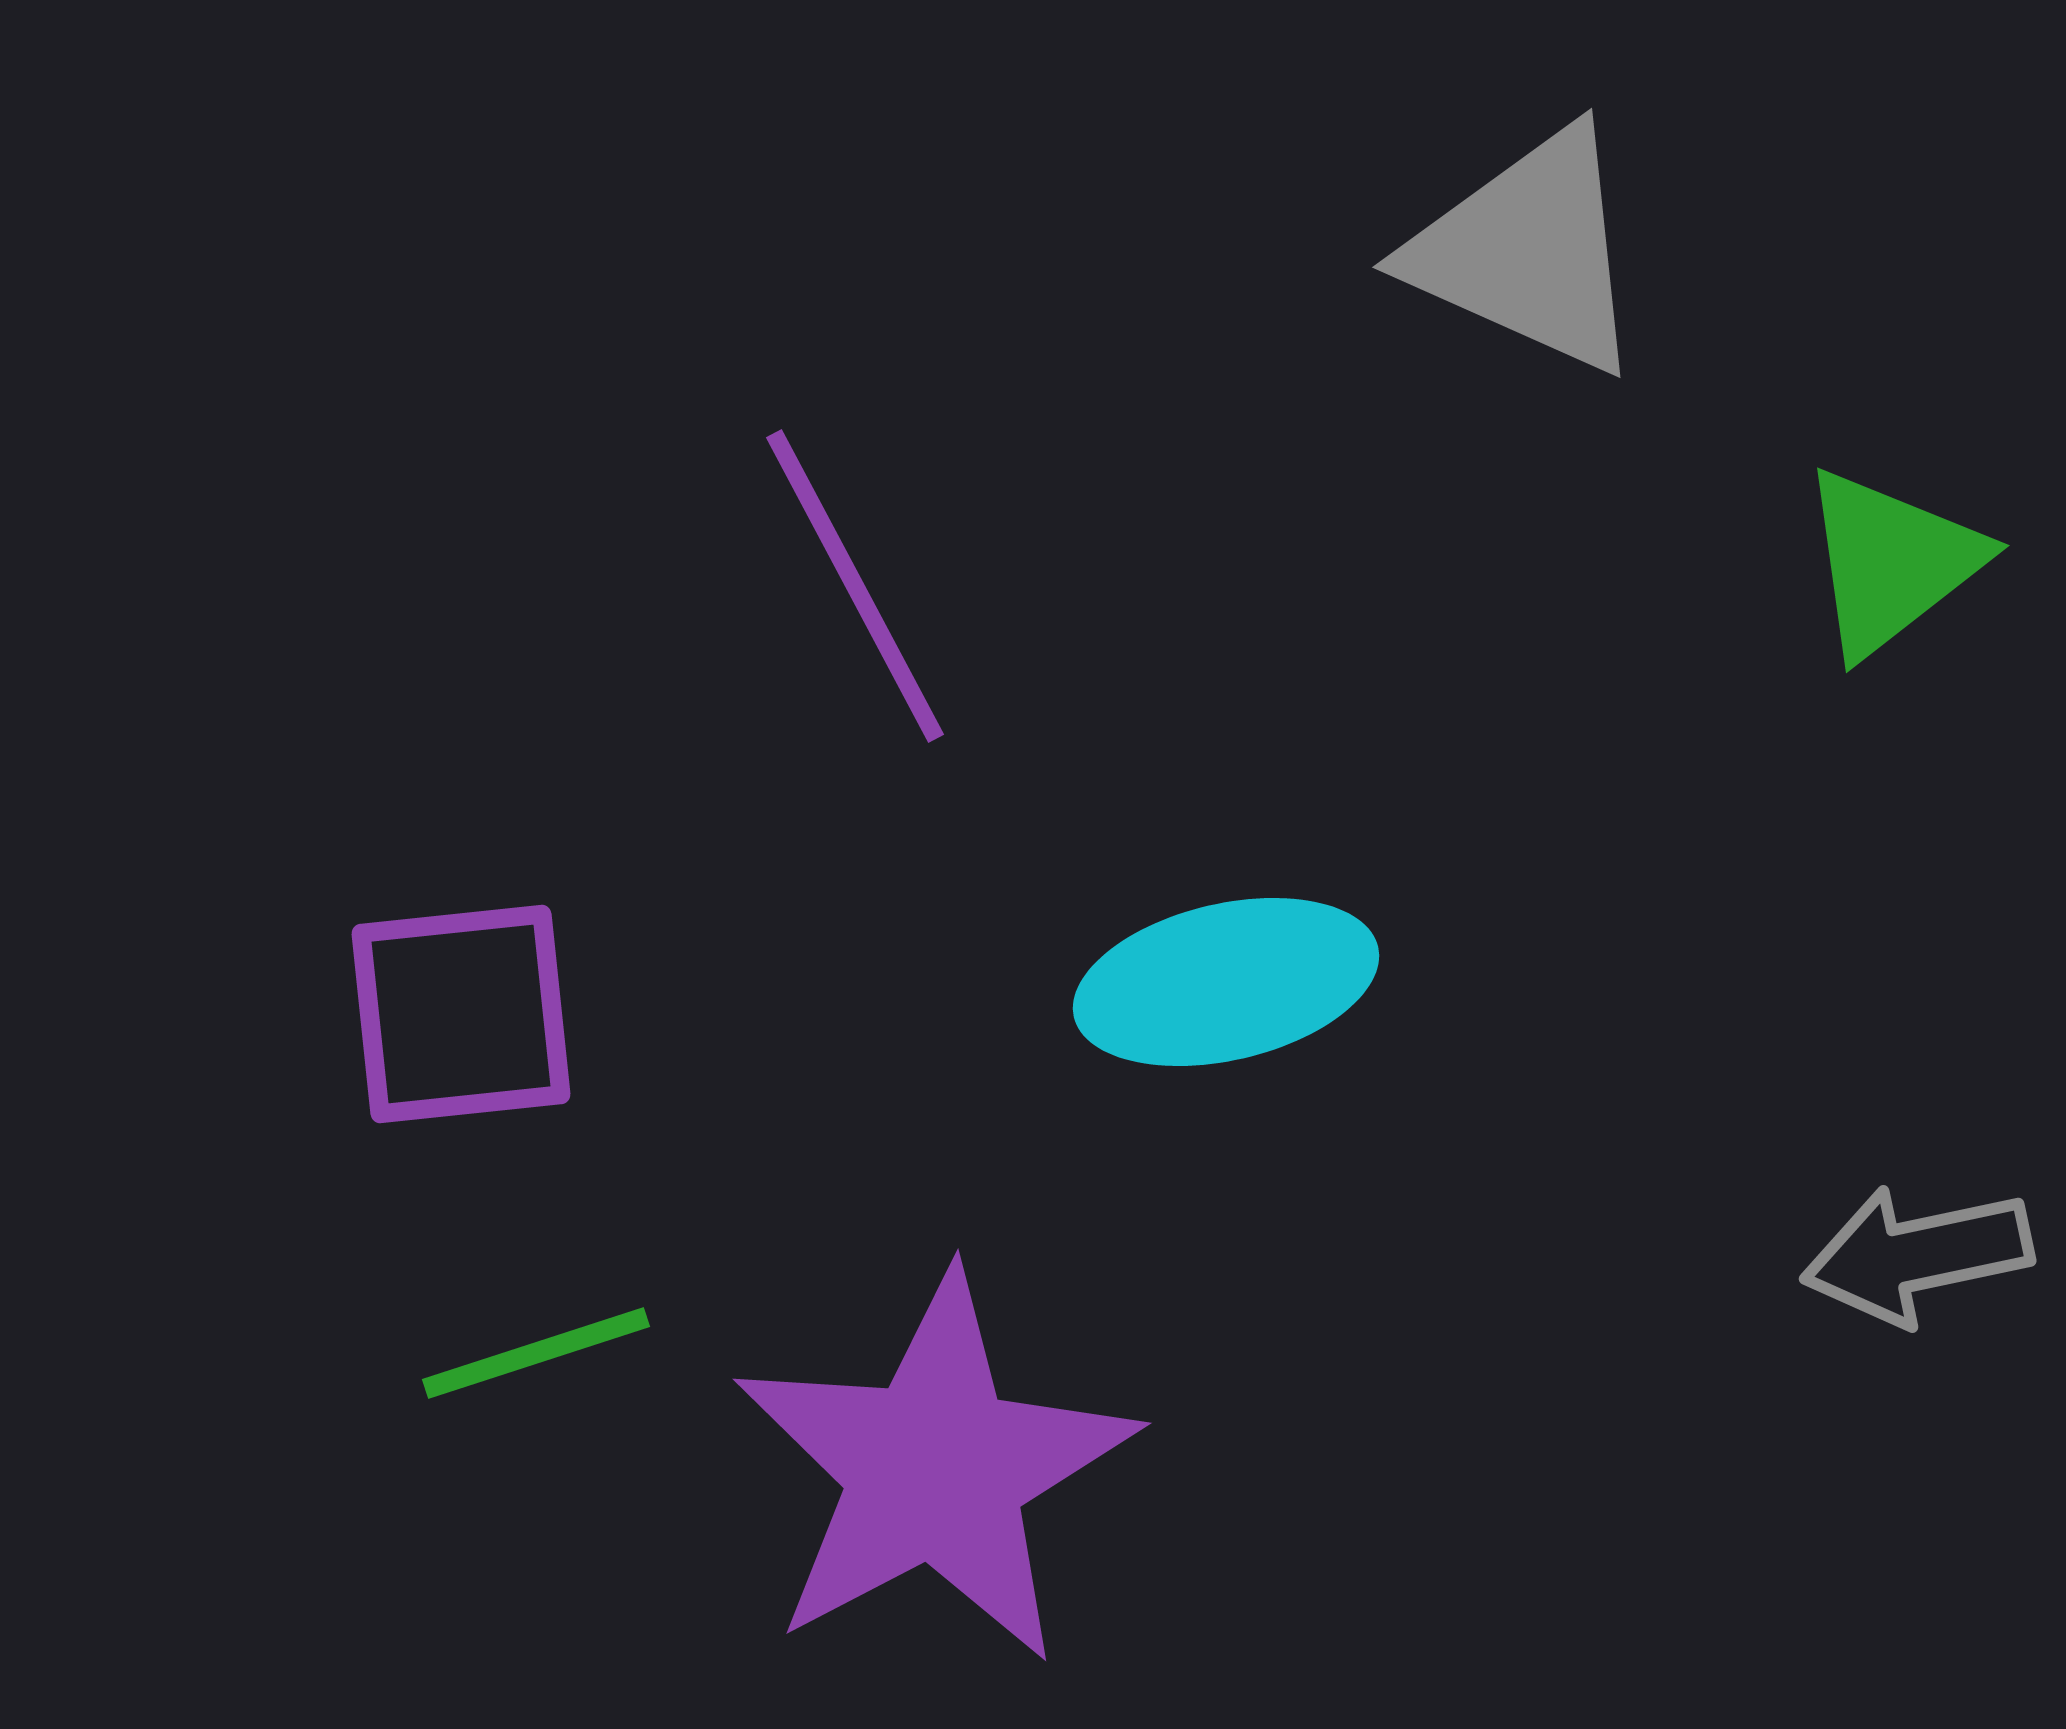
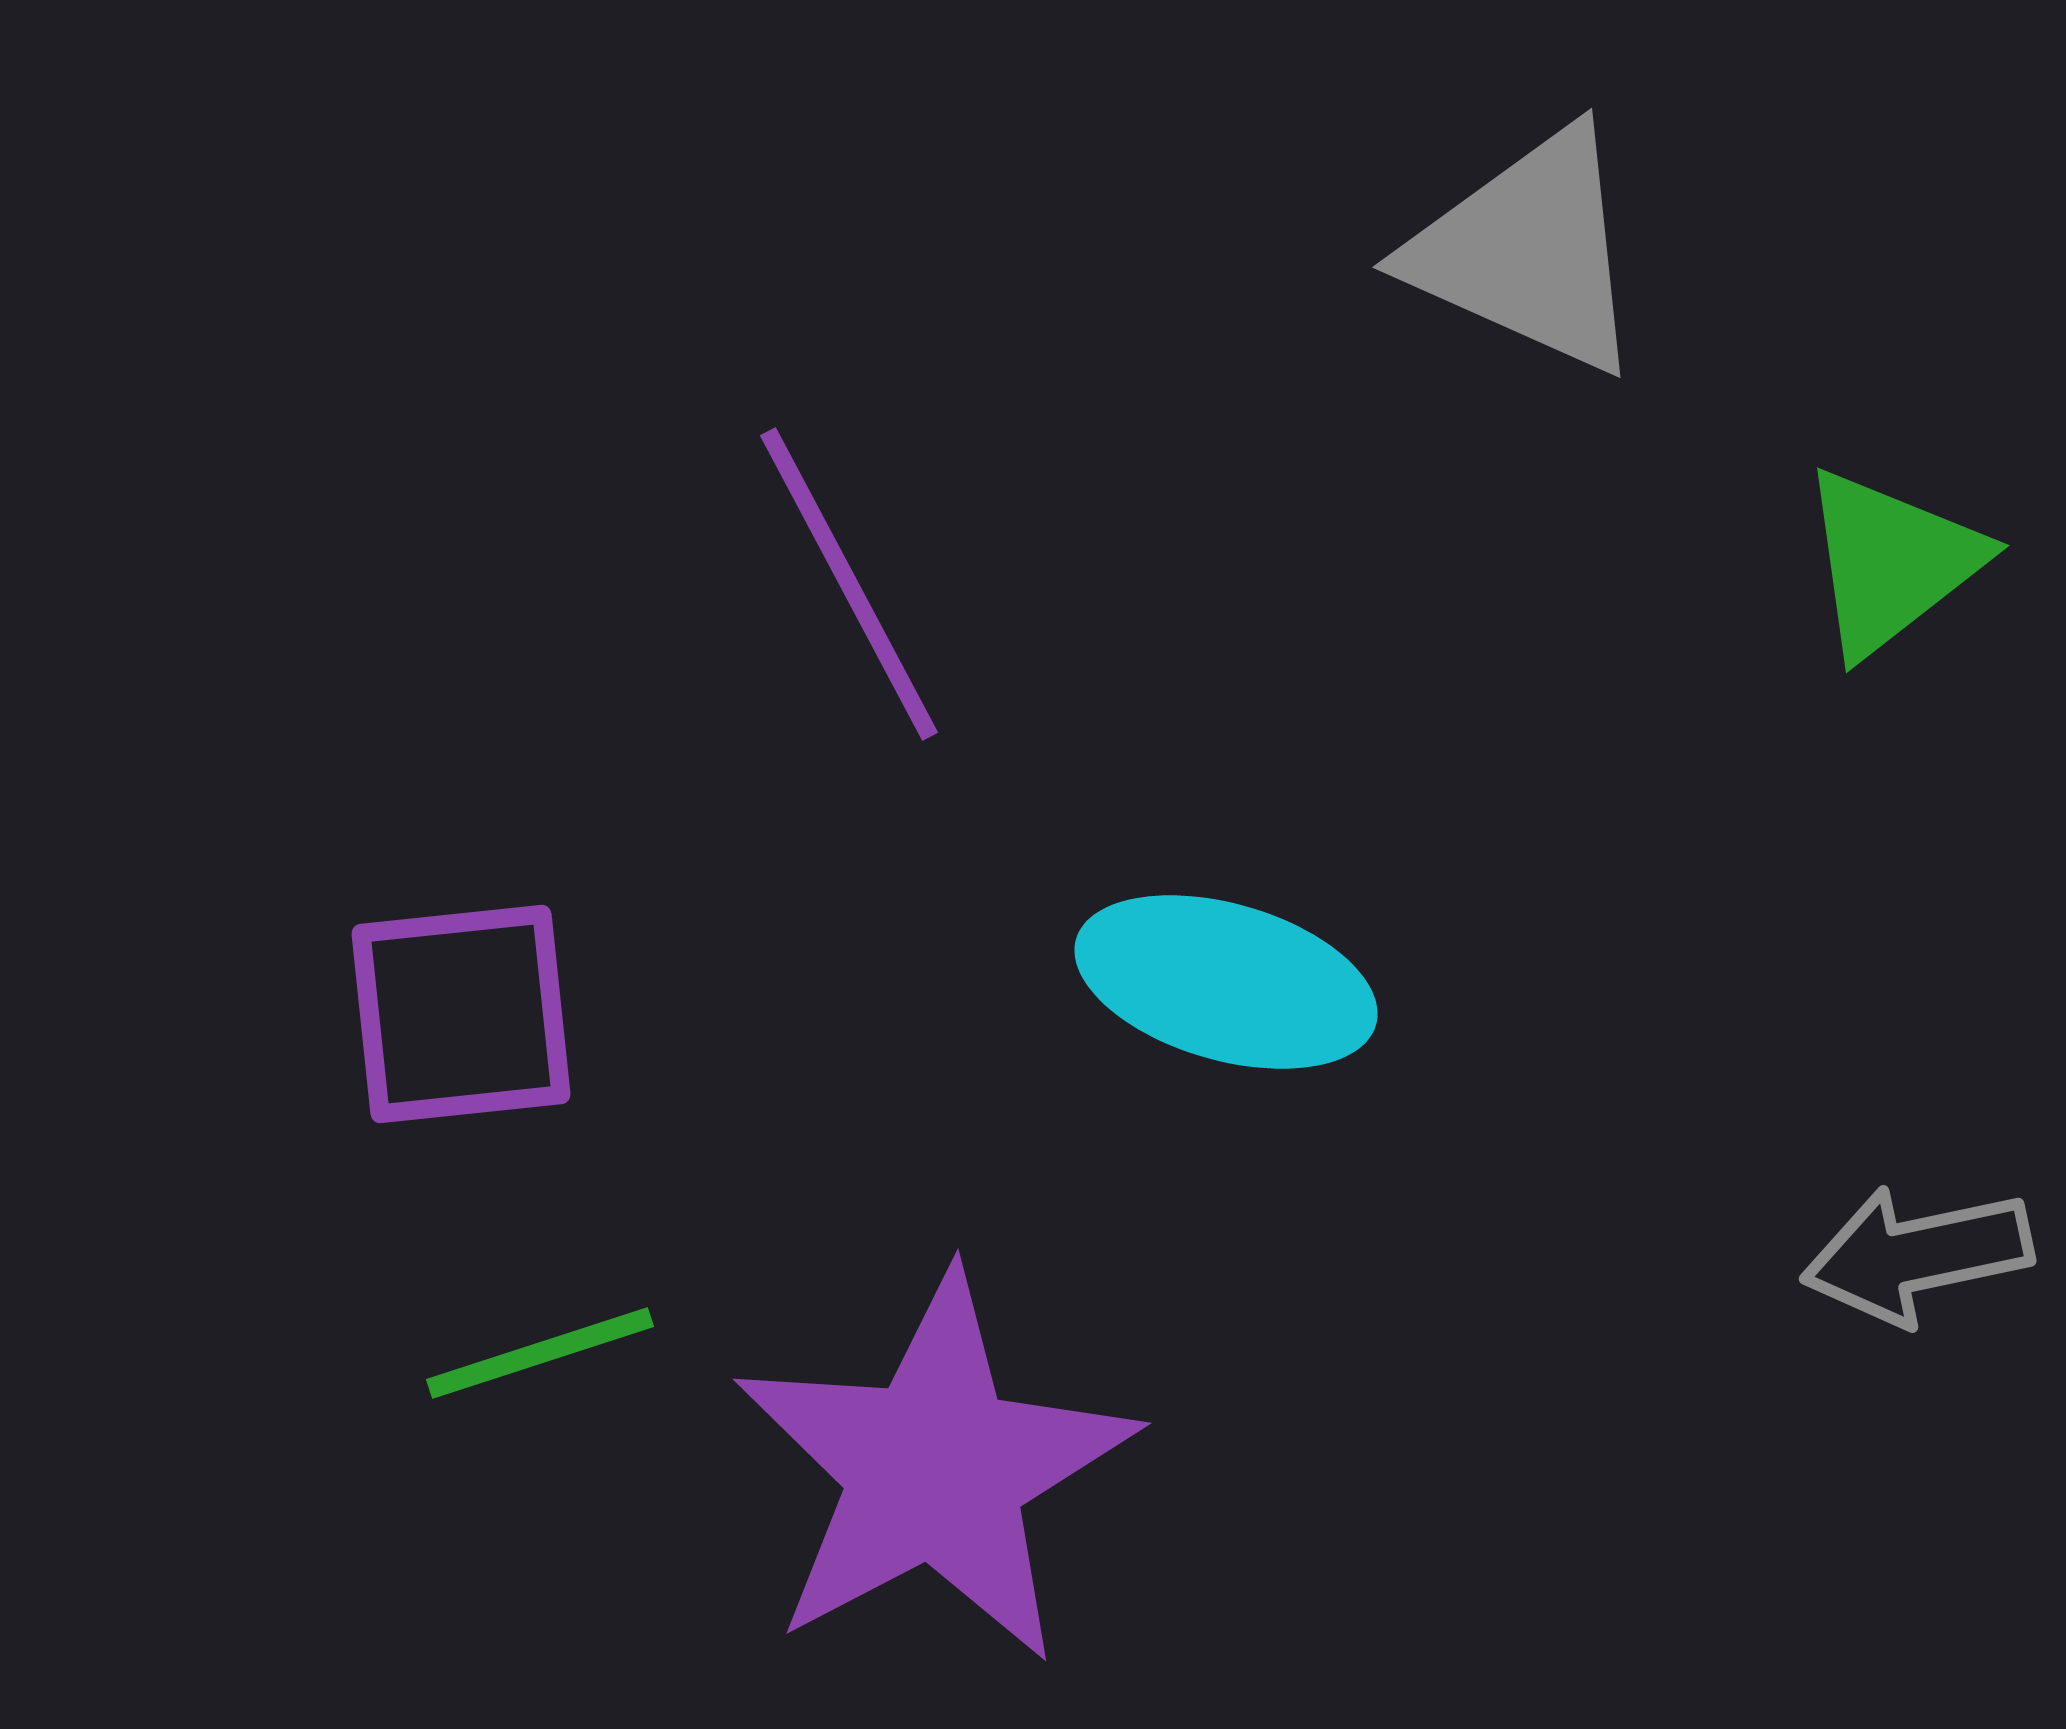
purple line: moved 6 px left, 2 px up
cyan ellipse: rotated 29 degrees clockwise
green line: moved 4 px right
